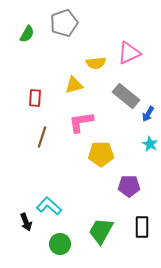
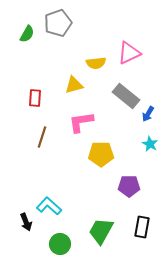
gray pentagon: moved 6 px left
black rectangle: rotated 10 degrees clockwise
